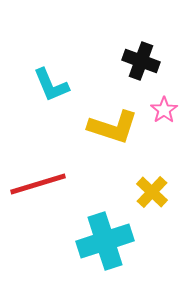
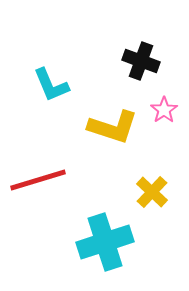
red line: moved 4 px up
cyan cross: moved 1 px down
